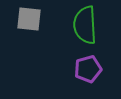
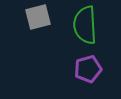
gray square: moved 9 px right, 2 px up; rotated 20 degrees counterclockwise
